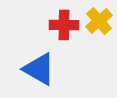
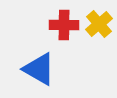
yellow cross: moved 3 px down
